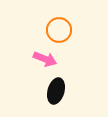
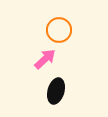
pink arrow: rotated 65 degrees counterclockwise
